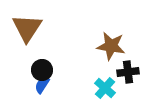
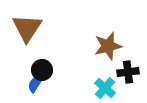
brown star: moved 3 px left; rotated 24 degrees counterclockwise
blue semicircle: moved 7 px left, 1 px up
